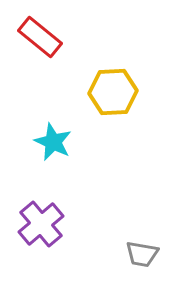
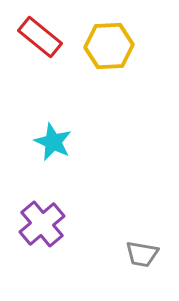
yellow hexagon: moved 4 px left, 46 px up
purple cross: moved 1 px right
